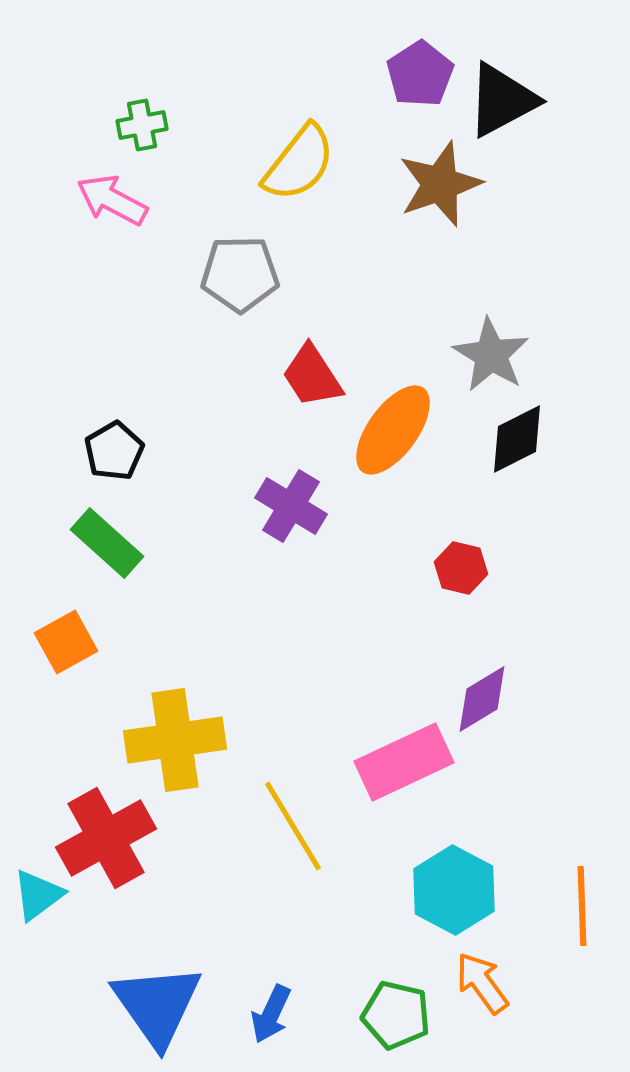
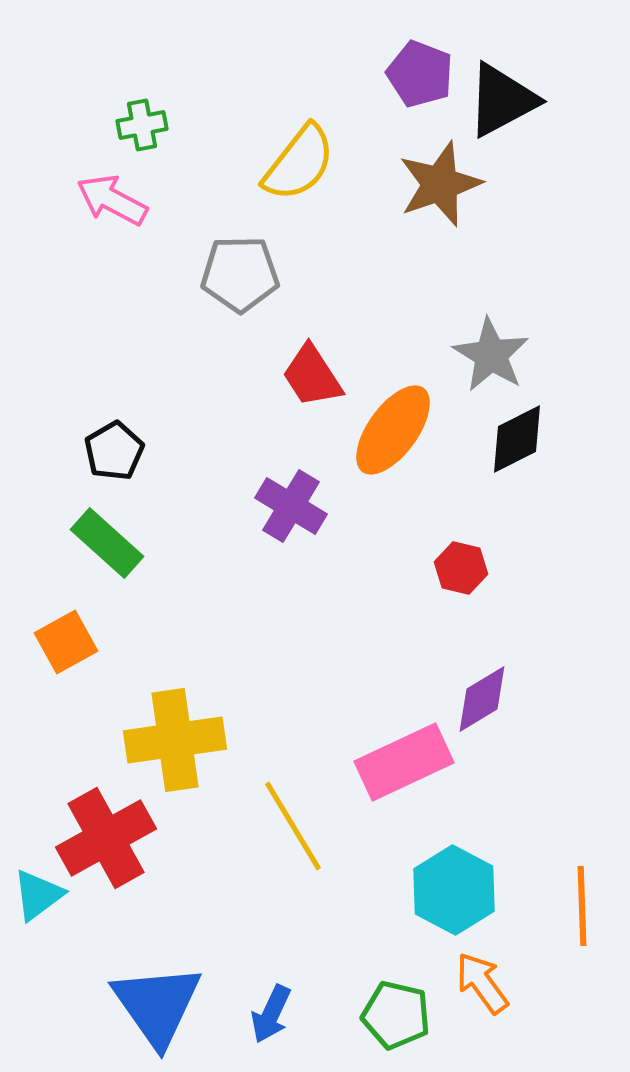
purple pentagon: rotated 18 degrees counterclockwise
